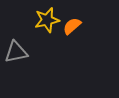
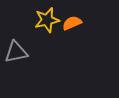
orange semicircle: moved 3 px up; rotated 18 degrees clockwise
